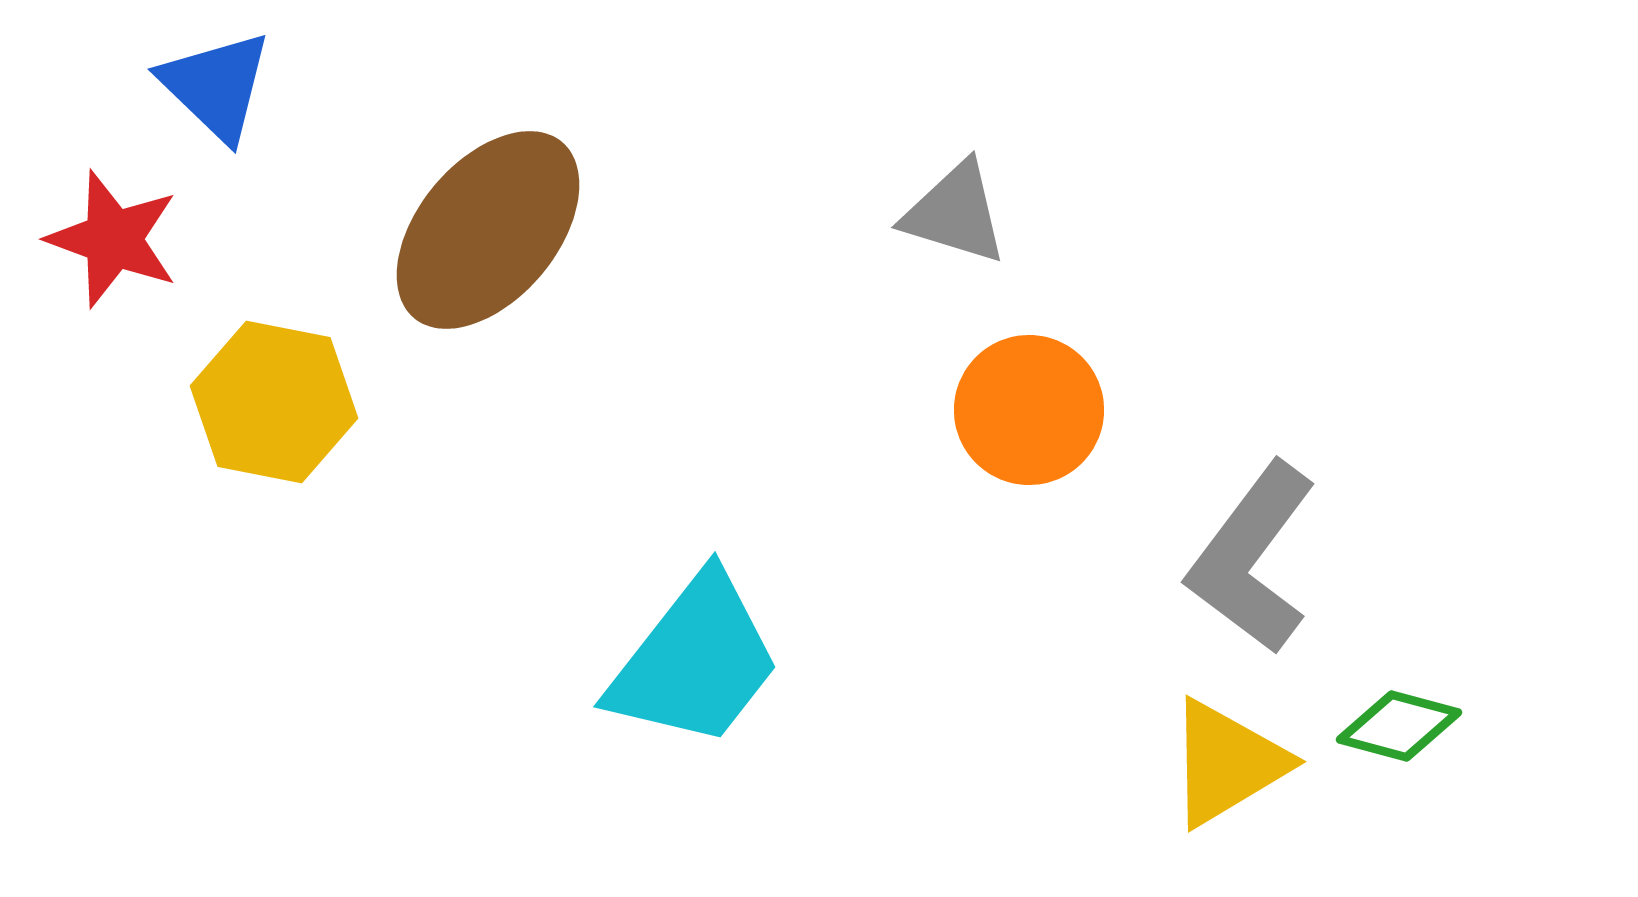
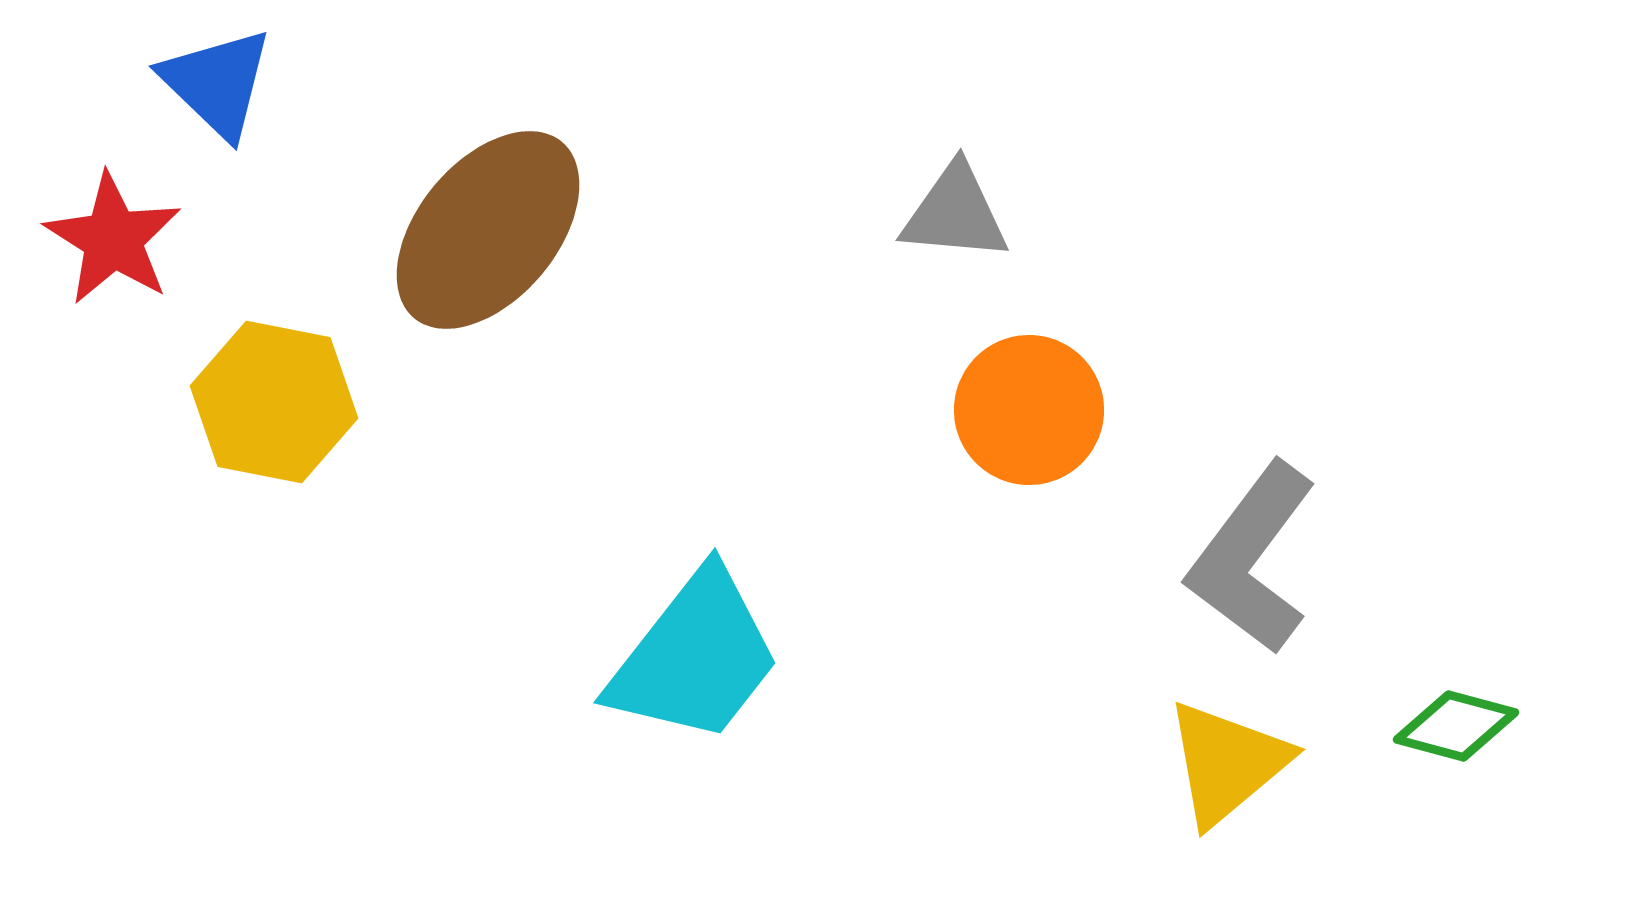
blue triangle: moved 1 px right, 3 px up
gray triangle: rotated 12 degrees counterclockwise
red star: rotated 12 degrees clockwise
cyan trapezoid: moved 4 px up
green diamond: moved 57 px right
yellow triangle: rotated 9 degrees counterclockwise
